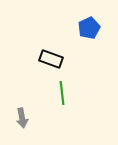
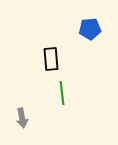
blue pentagon: moved 1 px right, 1 px down; rotated 20 degrees clockwise
black rectangle: rotated 65 degrees clockwise
